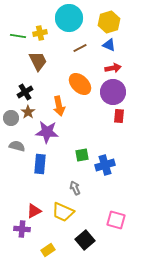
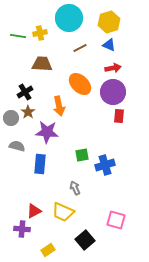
brown trapezoid: moved 4 px right, 3 px down; rotated 60 degrees counterclockwise
